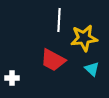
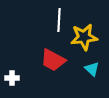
yellow star: moved 1 px up
